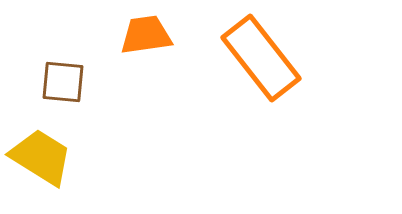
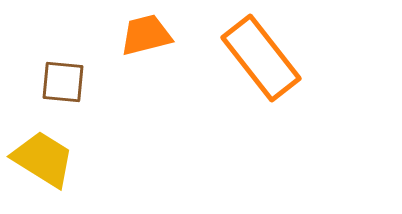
orange trapezoid: rotated 6 degrees counterclockwise
yellow trapezoid: moved 2 px right, 2 px down
